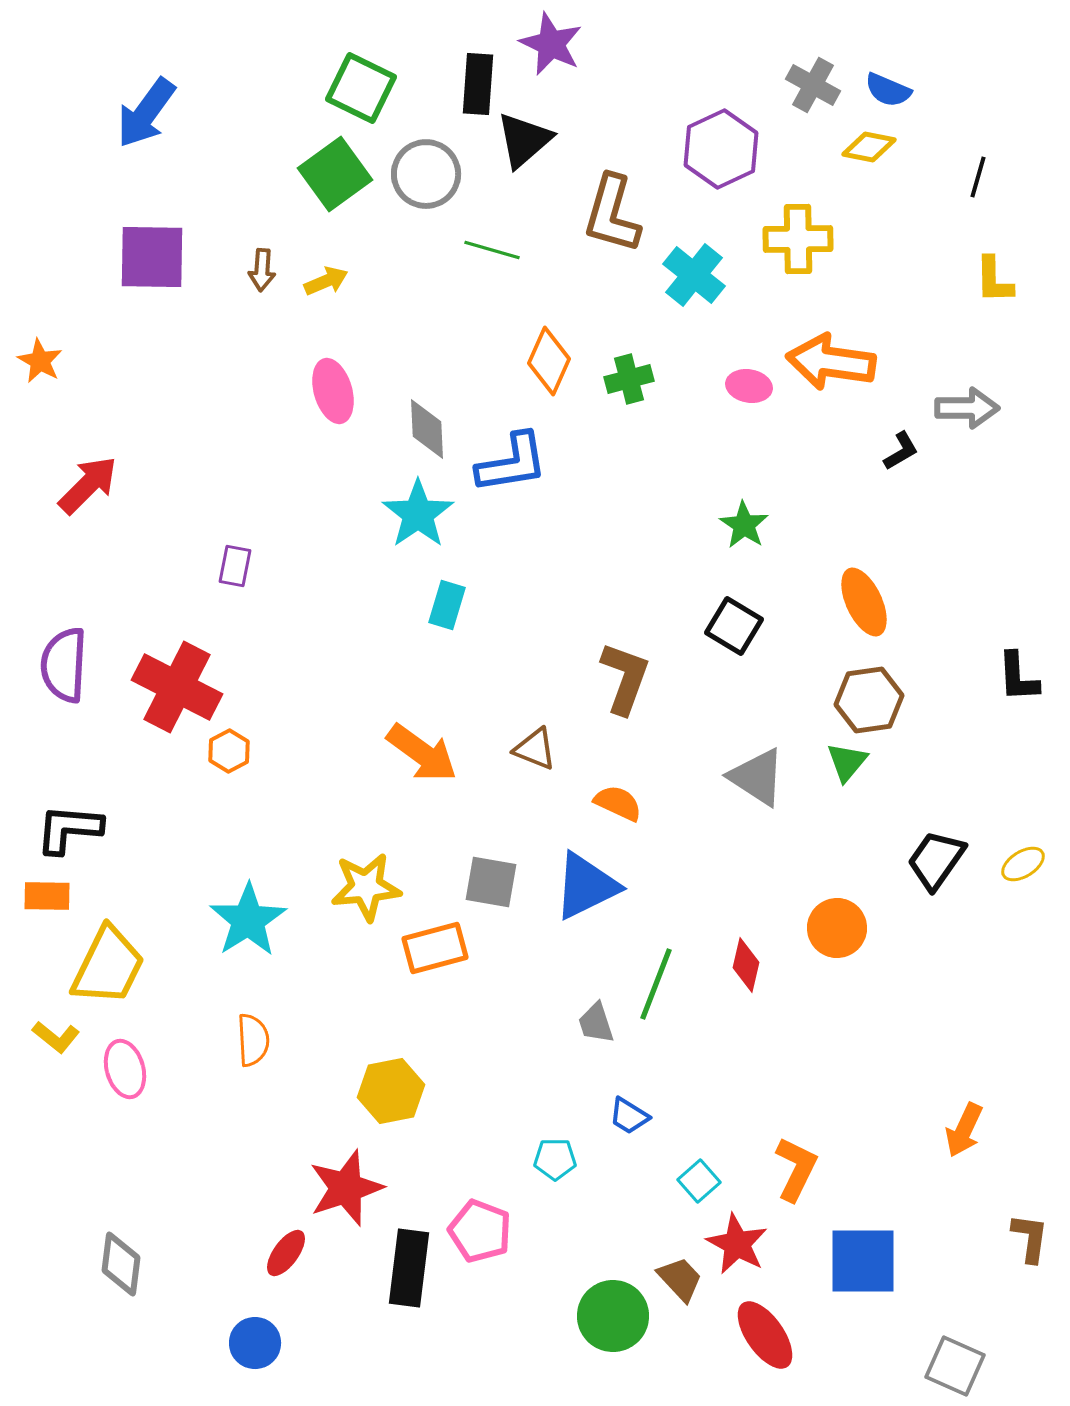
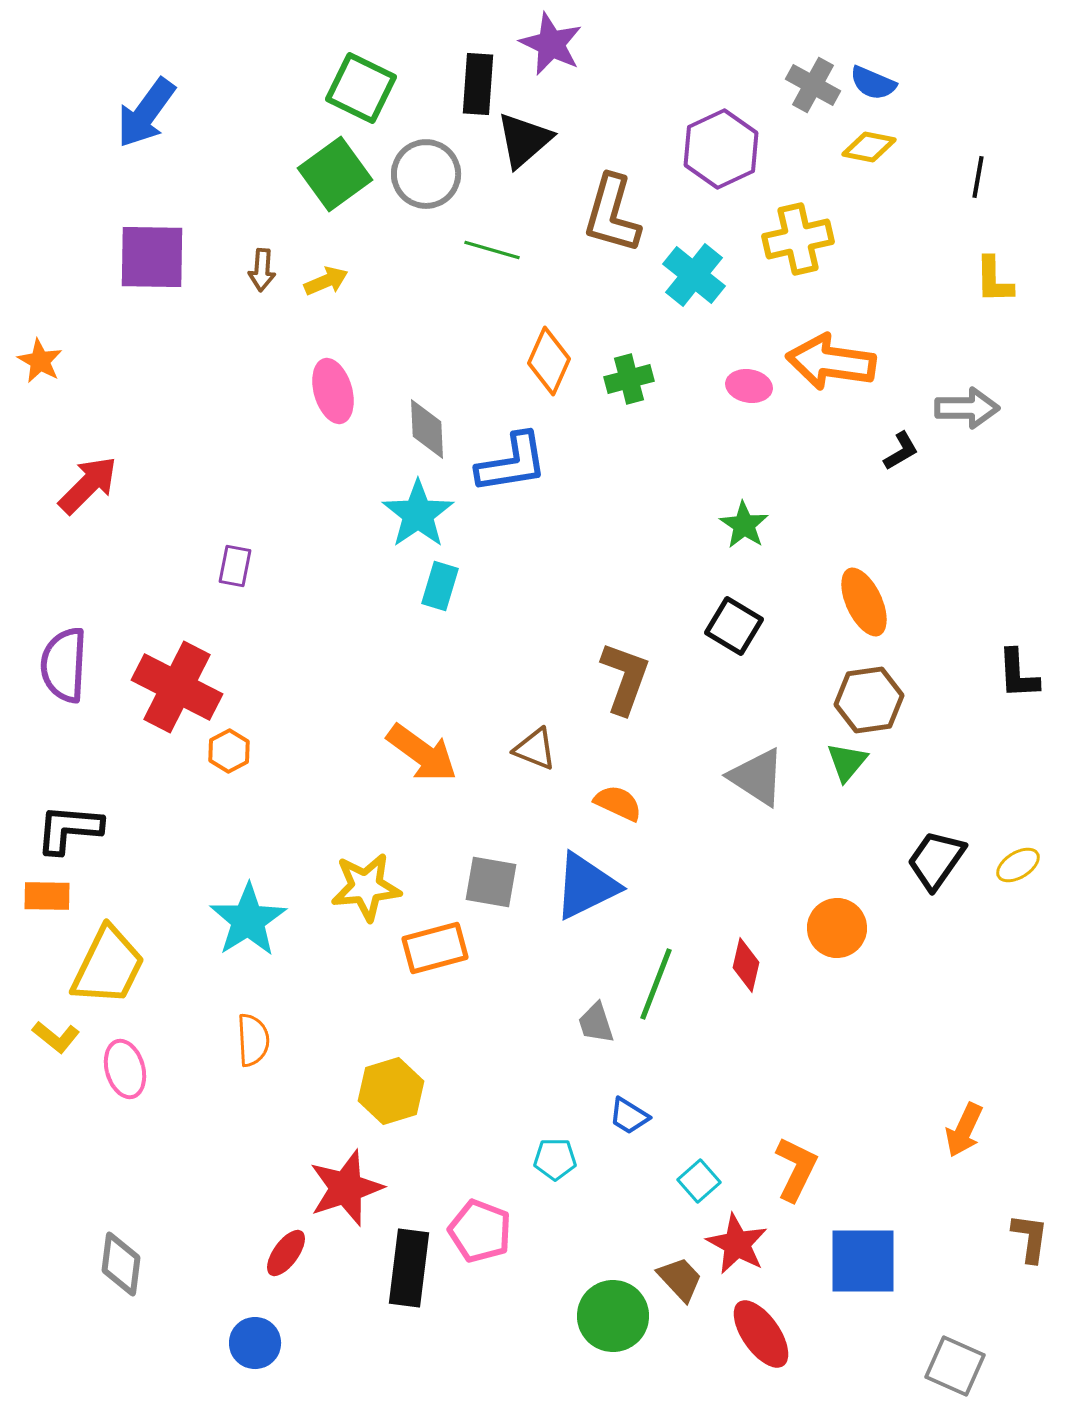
blue semicircle at (888, 90): moved 15 px left, 7 px up
black line at (978, 177): rotated 6 degrees counterclockwise
yellow cross at (798, 239): rotated 12 degrees counterclockwise
cyan rectangle at (447, 605): moved 7 px left, 19 px up
black L-shape at (1018, 677): moved 3 px up
yellow ellipse at (1023, 864): moved 5 px left, 1 px down
yellow hexagon at (391, 1091): rotated 6 degrees counterclockwise
red ellipse at (765, 1335): moved 4 px left, 1 px up
